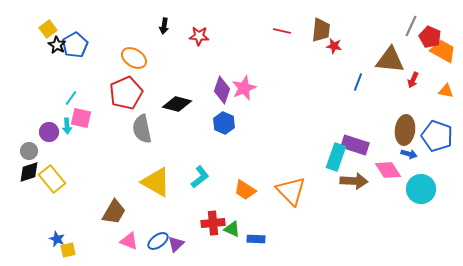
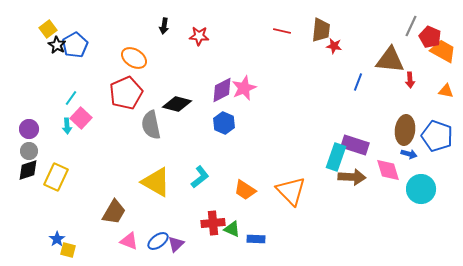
red arrow at (413, 80): moved 3 px left; rotated 28 degrees counterclockwise
purple diamond at (222, 90): rotated 44 degrees clockwise
pink square at (81, 118): rotated 30 degrees clockwise
gray semicircle at (142, 129): moved 9 px right, 4 px up
purple circle at (49, 132): moved 20 px left, 3 px up
pink diamond at (388, 170): rotated 16 degrees clockwise
black diamond at (29, 172): moved 1 px left, 2 px up
yellow rectangle at (52, 179): moved 4 px right, 2 px up; rotated 64 degrees clockwise
brown arrow at (354, 181): moved 2 px left, 4 px up
blue star at (57, 239): rotated 14 degrees clockwise
yellow square at (68, 250): rotated 28 degrees clockwise
